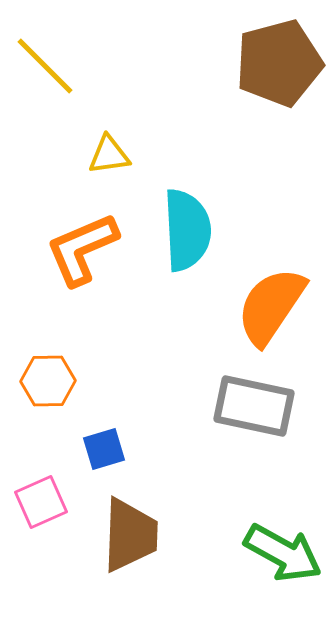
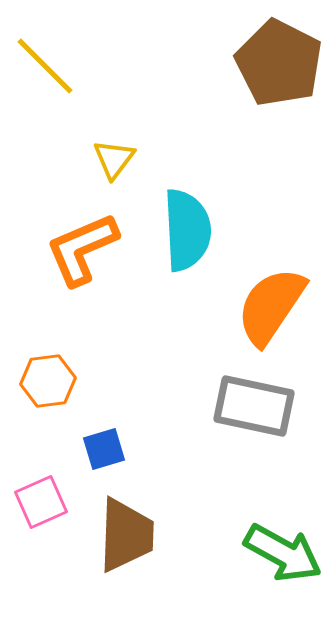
brown pentagon: rotated 30 degrees counterclockwise
yellow triangle: moved 5 px right, 4 px down; rotated 45 degrees counterclockwise
orange hexagon: rotated 6 degrees counterclockwise
brown trapezoid: moved 4 px left
